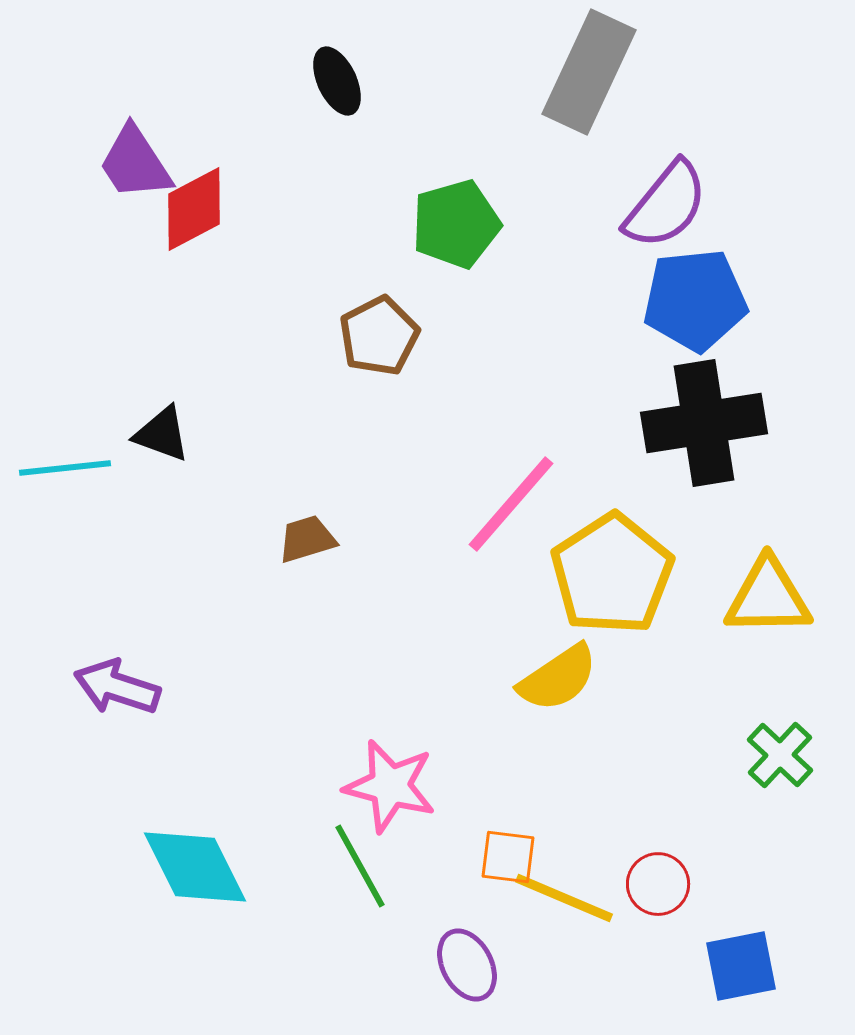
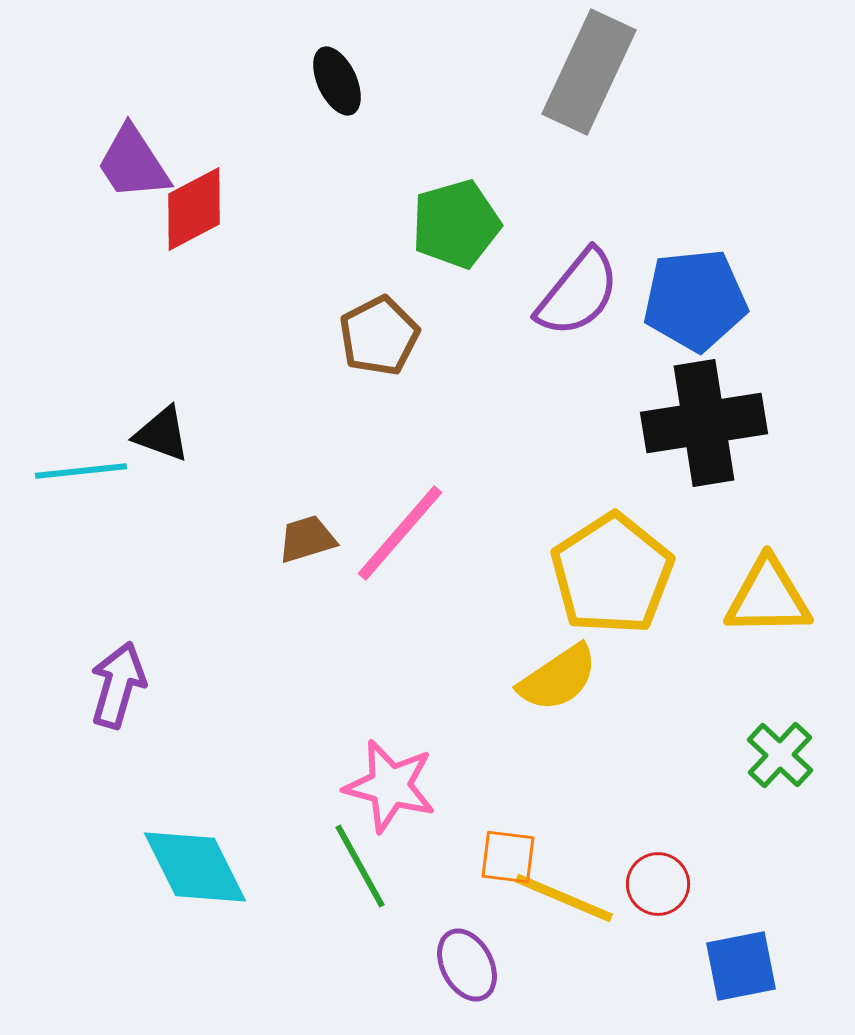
purple trapezoid: moved 2 px left
purple semicircle: moved 88 px left, 88 px down
cyan line: moved 16 px right, 3 px down
pink line: moved 111 px left, 29 px down
purple arrow: moved 1 px right, 2 px up; rotated 88 degrees clockwise
